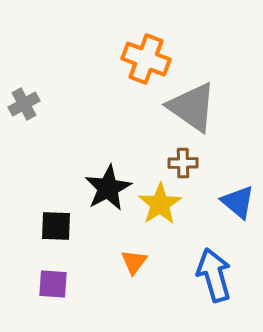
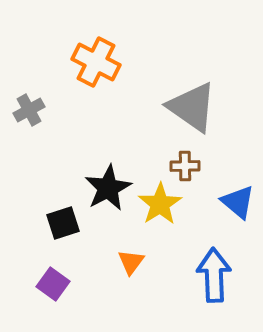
orange cross: moved 50 px left, 3 px down; rotated 6 degrees clockwise
gray cross: moved 5 px right, 6 px down
brown cross: moved 2 px right, 3 px down
black square: moved 7 px right, 3 px up; rotated 20 degrees counterclockwise
orange triangle: moved 3 px left
blue arrow: rotated 14 degrees clockwise
purple square: rotated 32 degrees clockwise
